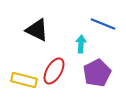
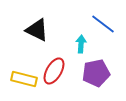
blue line: rotated 15 degrees clockwise
purple pentagon: moved 1 px left; rotated 16 degrees clockwise
yellow rectangle: moved 1 px up
